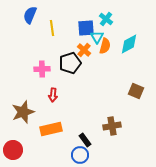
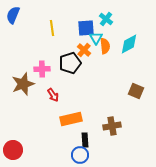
blue semicircle: moved 17 px left
cyan triangle: moved 1 px left, 1 px down
orange semicircle: rotated 21 degrees counterclockwise
red arrow: rotated 40 degrees counterclockwise
brown star: moved 28 px up
orange rectangle: moved 20 px right, 10 px up
black rectangle: rotated 32 degrees clockwise
